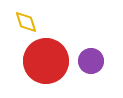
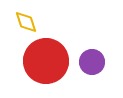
purple circle: moved 1 px right, 1 px down
